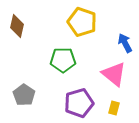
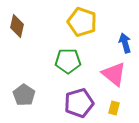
blue arrow: rotated 12 degrees clockwise
green pentagon: moved 5 px right, 1 px down
